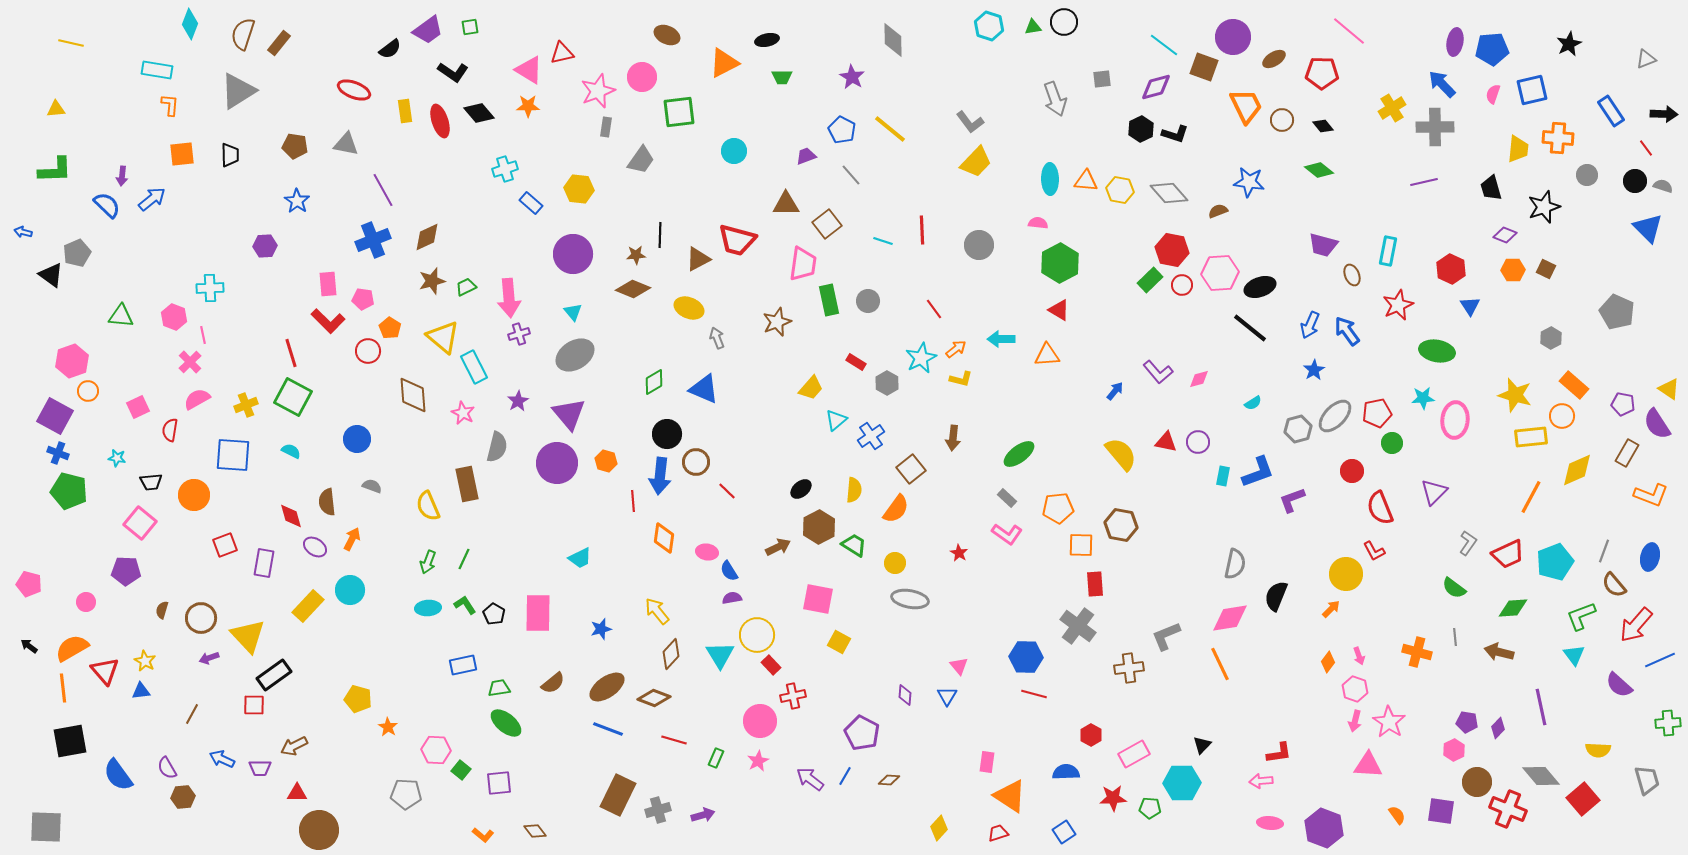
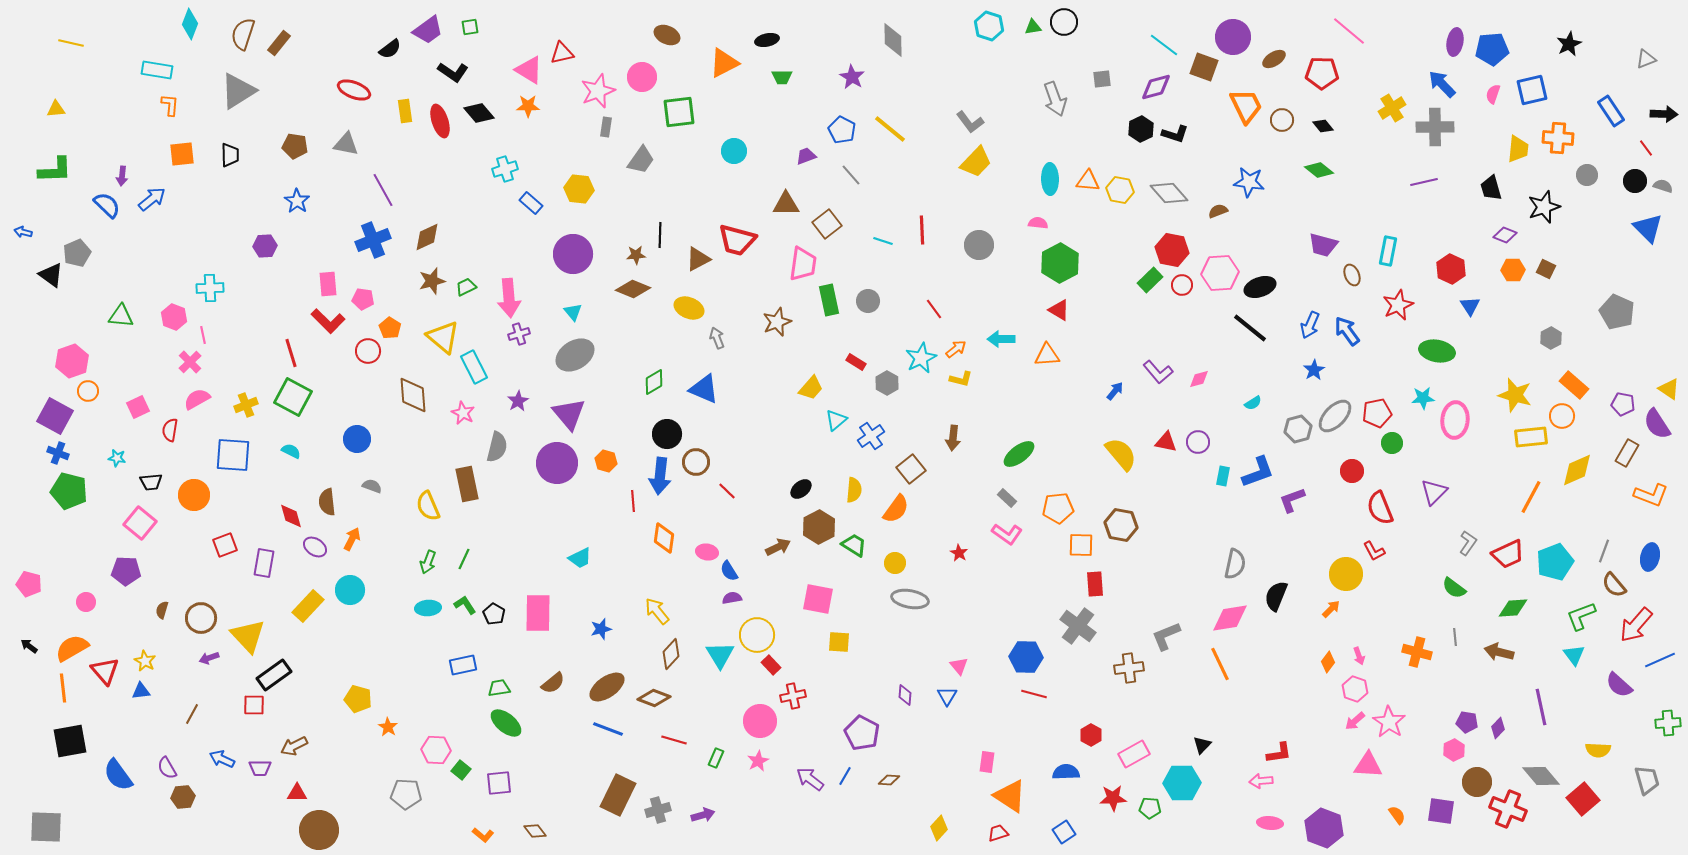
orange triangle at (1086, 181): moved 2 px right
yellow square at (839, 642): rotated 25 degrees counterclockwise
pink arrow at (1355, 721): rotated 35 degrees clockwise
